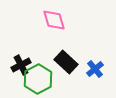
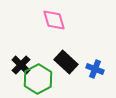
black cross: rotated 18 degrees counterclockwise
blue cross: rotated 30 degrees counterclockwise
